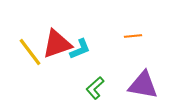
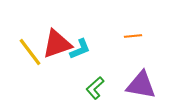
purple triangle: moved 2 px left
